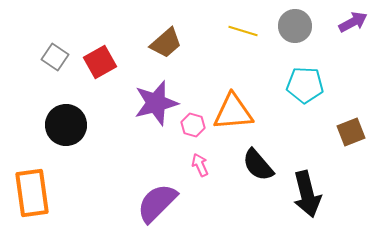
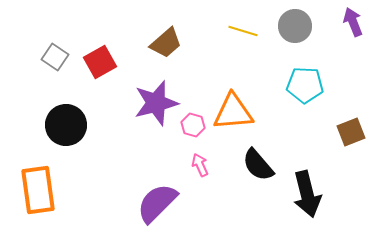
purple arrow: rotated 84 degrees counterclockwise
orange rectangle: moved 6 px right, 3 px up
